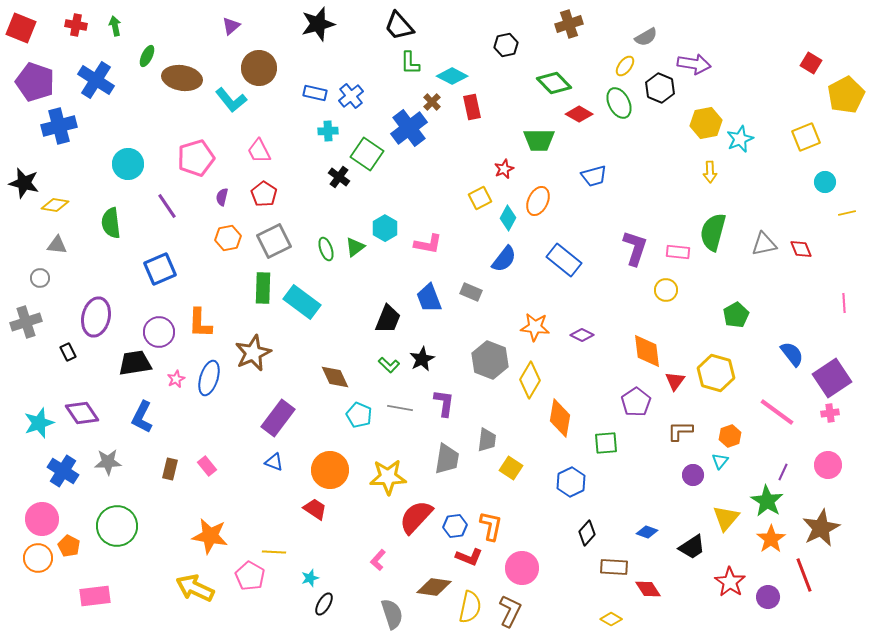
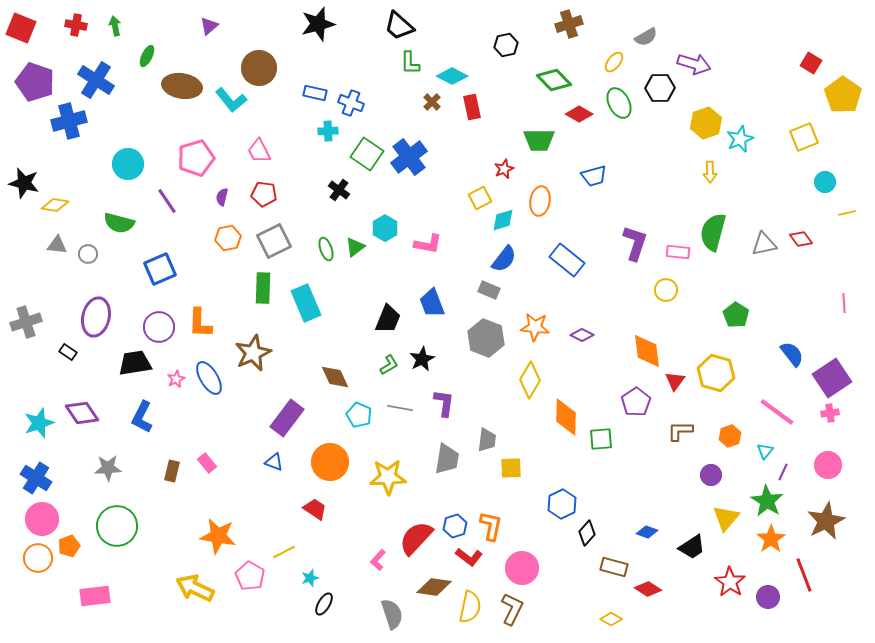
purple triangle at (231, 26): moved 22 px left
black trapezoid at (399, 26): rotated 8 degrees counterclockwise
purple arrow at (694, 64): rotated 8 degrees clockwise
yellow ellipse at (625, 66): moved 11 px left, 4 px up
brown ellipse at (182, 78): moved 8 px down
green diamond at (554, 83): moved 3 px up
black hexagon at (660, 88): rotated 24 degrees counterclockwise
yellow pentagon at (846, 95): moved 3 px left; rotated 9 degrees counterclockwise
blue cross at (351, 96): moved 7 px down; rotated 30 degrees counterclockwise
yellow hexagon at (706, 123): rotated 8 degrees counterclockwise
blue cross at (59, 126): moved 10 px right, 5 px up
blue cross at (409, 128): moved 29 px down
yellow square at (806, 137): moved 2 px left
black cross at (339, 177): moved 13 px down
red pentagon at (264, 194): rotated 25 degrees counterclockwise
orange ellipse at (538, 201): moved 2 px right; rotated 16 degrees counterclockwise
purple line at (167, 206): moved 5 px up
cyan diamond at (508, 218): moved 5 px left, 2 px down; rotated 45 degrees clockwise
green semicircle at (111, 223): moved 8 px right; rotated 68 degrees counterclockwise
purple L-shape at (635, 248): moved 5 px up
red diamond at (801, 249): moved 10 px up; rotated 15 degrees counterclockwise
blue rectangle at (564, 260): moved 3 px right
gray circle at (40, 278): moved 48 px right, 24 px up
gray rectangle at (471, 292): moved 18 px right, 2 px up
blue trapezoid at (429, 298): moved 3 px right, 5 px down
cyan rectangle at (302, 302): moved 4 px right, 1 px down; rotated 30 degrees clockwise
green pentagon at (736, 315): rotated 10 degrees counterclockwise
purple circle at (159, 332): moved 5 px up
black rectangle at (68, 352): rotated 30 degrees counterclockwise
gray hexagon at (490, 360): moved 4 px left, 22 px up
green L-shape at (389, 365): rotated 75 degrees counterclockwise
blue ellipse at (209, 378): rotated 48 degrees counterclockwise
purple rectangle at (278, 418): moved 9 px right
orange diamond at (560, 418): moved 6 px right, 1 px up; rotated 9 degrees counterclockwise
green square at (606, 443): moved 5 px left, 4 px up
cyan triangle at (720, 461): moved 45 px right, 10 px up
gray star at (108, 462): moved 6 px down
pink rectangle at (207, 466): moved 3 px up
yellow square at (511, 468): rotated 35 degrees counterclockwise
brown rectangle at (170, 469): moved 2 px right, 2 px down
orange circle at (330, 470): moved 8 px up
blue cross at (63, 471): moved 27 px left, 7 px down
purple circle at (693, 475): moved 18 px right
blue hexagon at (571, 482): moved 9 px left, 22 px down
red semicircle at (416, 517): moved 21 px down
blue hexagon at (455, 526): rotated 10 degrees counterclockwise
brown star at (821, 528): moved 5 px right, 7 px up
orange star at (210, 536): moved 8 px right
orange pentagon at (69, 546): rotated 25 degrees clockwise
yellow line at (274, 552): moved 10 px right; rotated 30 degrees counterclockwise
red L-shape at (469, 557): rotated 16 degrees clockwise
brown rectangle at (614, 567): rotated 12 degrees clockwise
red diamond at (648, 589): rotated 24 degrees counterclockwise
brown L-shape at (510, 611): moved 2 px right, 2 px up
